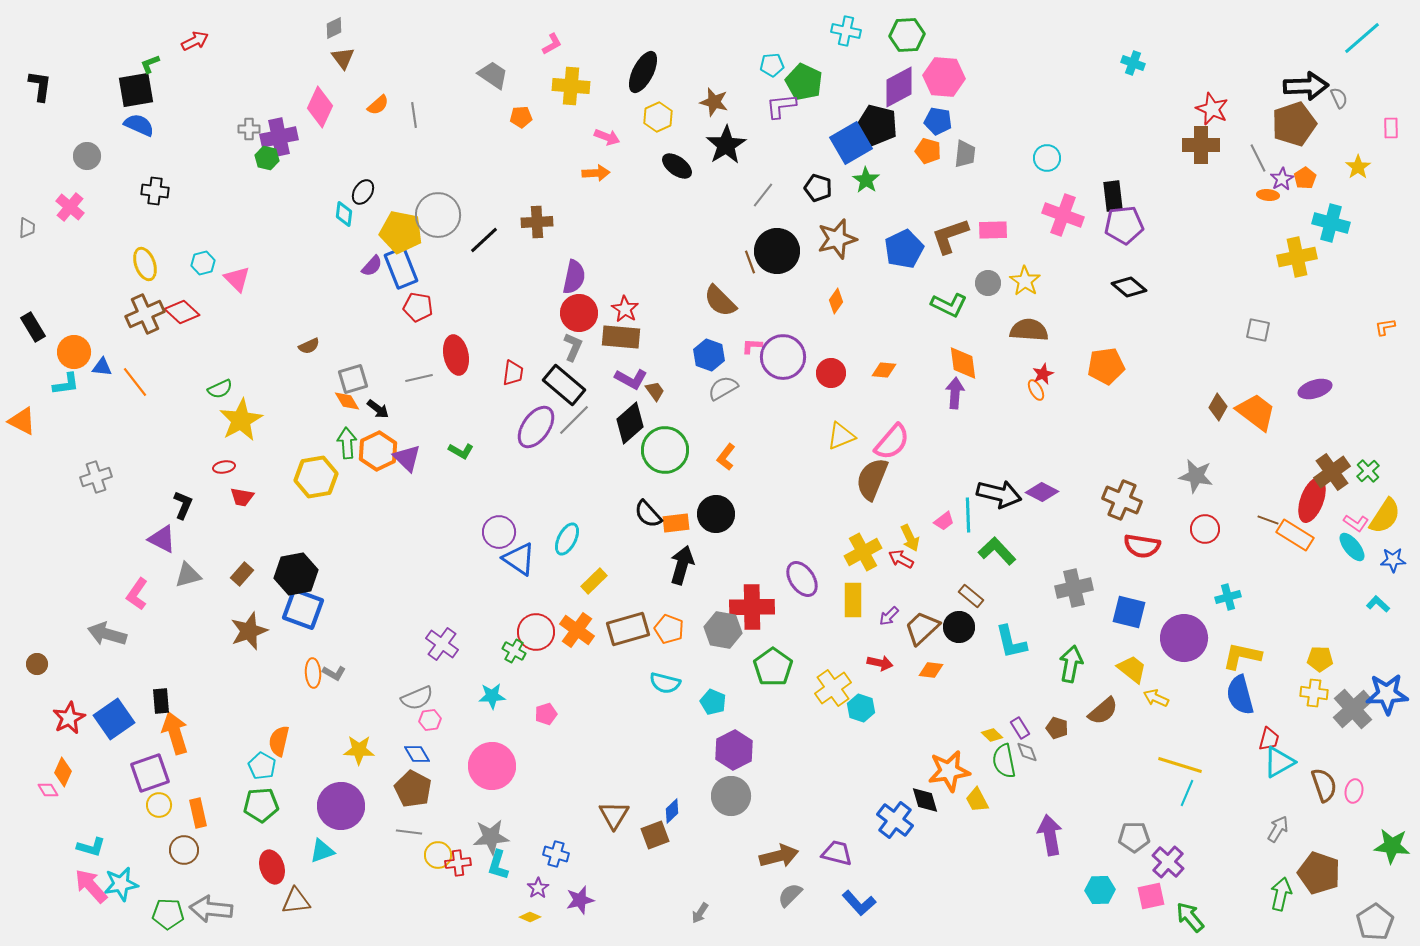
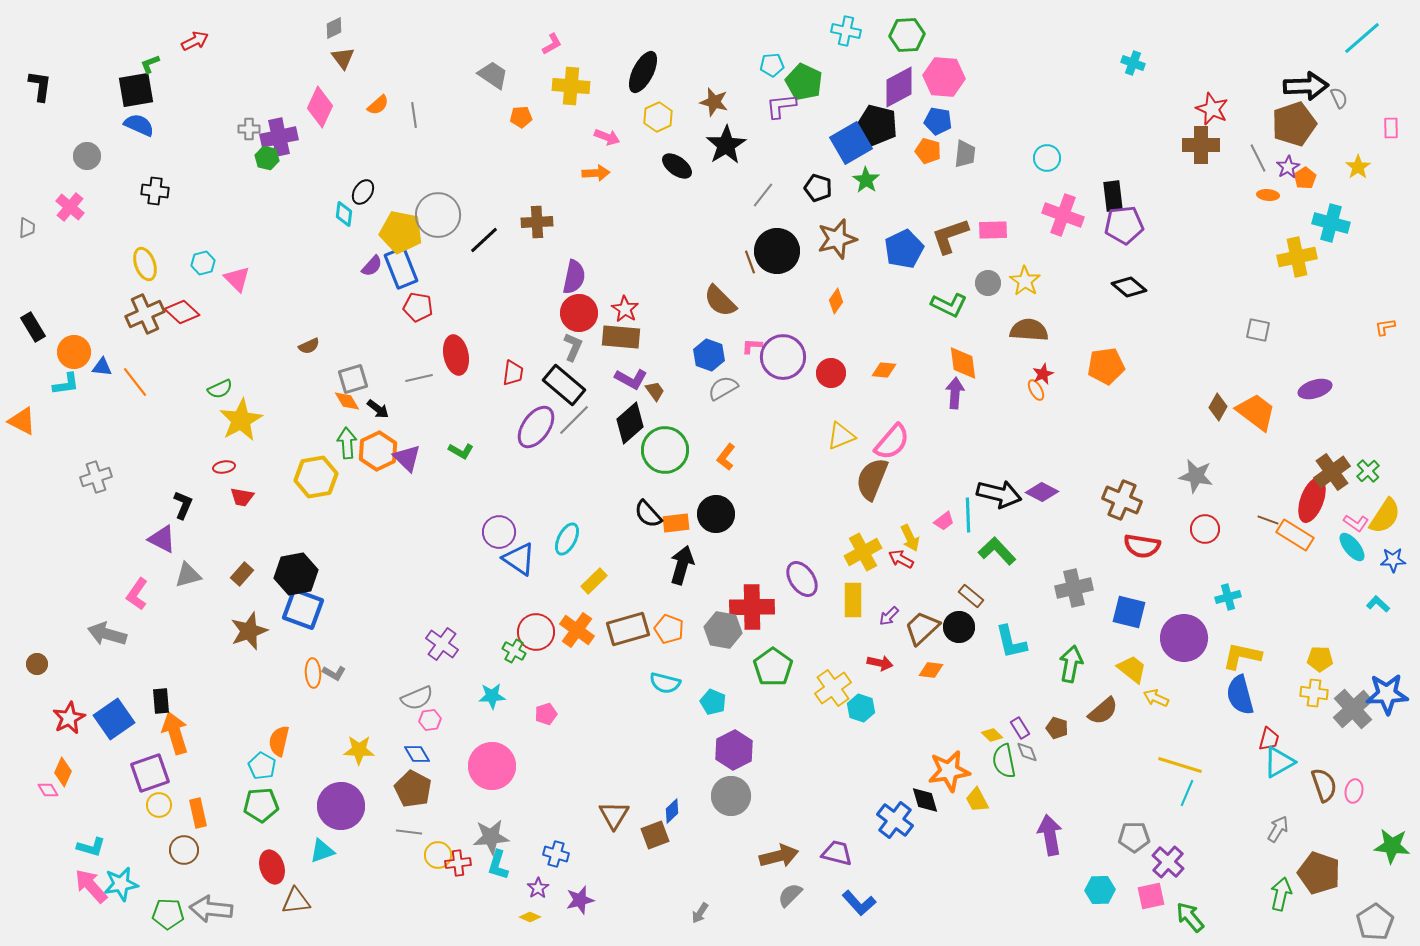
purple star at (1282, 179): moved 6 px right, 12 px up
